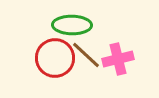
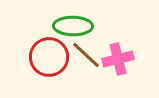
green ellipse: moved 1 px right, 1 px down
red circle: moved 6 px left, 1 px up
